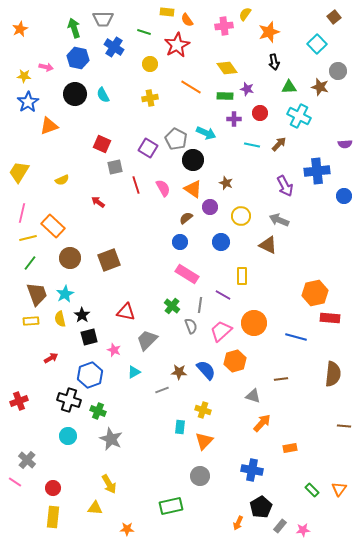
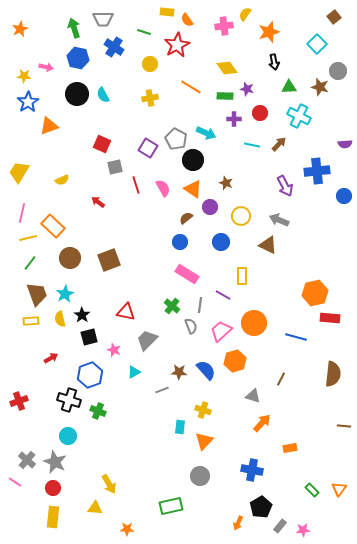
black circle at (75, 94): moved 2 px right
brown line at (281, 379): rotated 56 degrees counterclockwise
gray star at (111, 439): moved 56 px left, 23 px down
